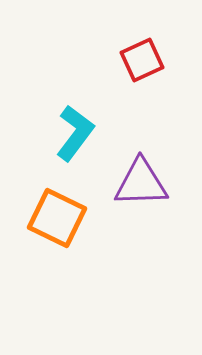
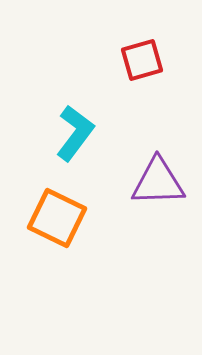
red square: rotated 9 degrees clockwise
purple triangle: moved 17 px right, 1 px up
